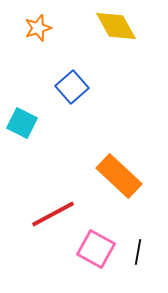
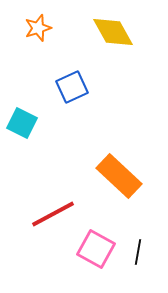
yellow diamond: moved 3 px left, 6 px down
blue square: rotated 16 degrees clockwise
